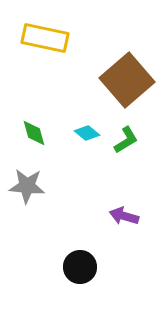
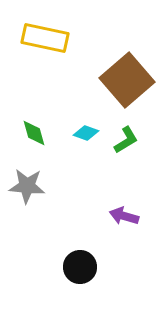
cyan diamond: moved 1 px left; rotated 20 degrees counterclockwise
